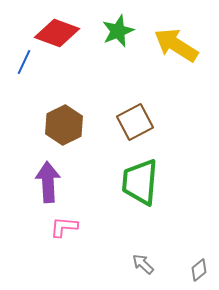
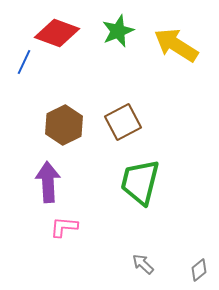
brown square: moved 12 px left
green trapezoid: rotated 9 degrees clockwise
